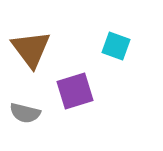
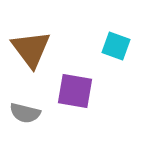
purple square: rotated 27 degrees clockwise
